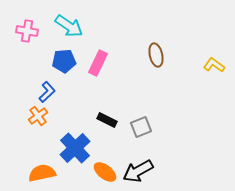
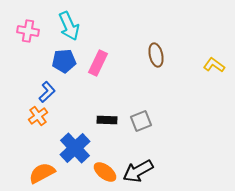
cyan arrow: rotated 32 degrees clockwise
pink cross: moved 1 px right
black rectangle: rotated 24 degrees counterclockwise
gray square: moved 6 px up
orange semicircle: rotated 16 degrees counterclockwise
